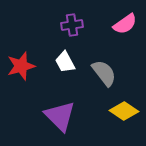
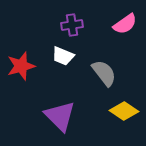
white trapezoid: moved 2 px left, 6 px up; rotated 40 degrees counterclockwise
